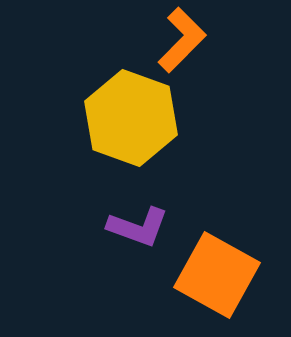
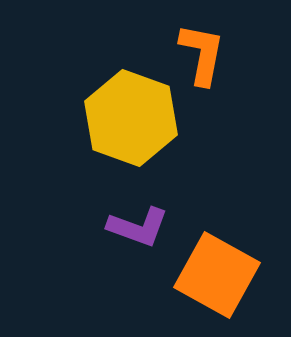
orange L-shape: moved 20 px right, 14 px down; rotated 34 degrees counterclockwise
